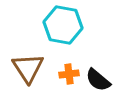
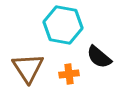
black semicircle: moved 1 px right, 23 px up
